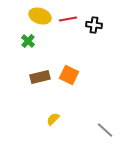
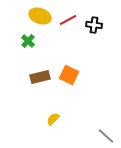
red line: moved 1 px down; rotated 18 degrees counterclockwise
gray line: moved 1 px right, 6 px down
